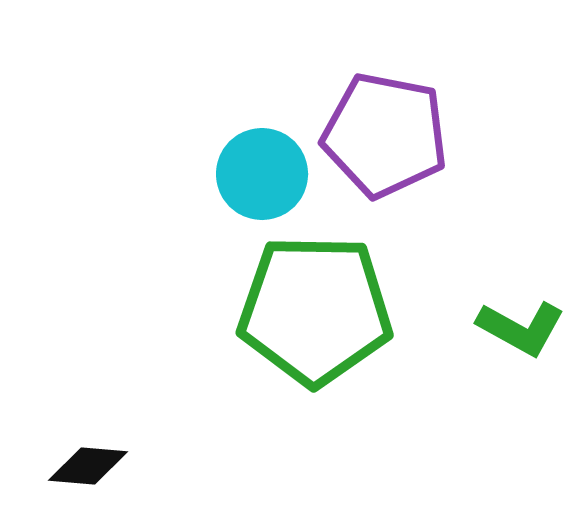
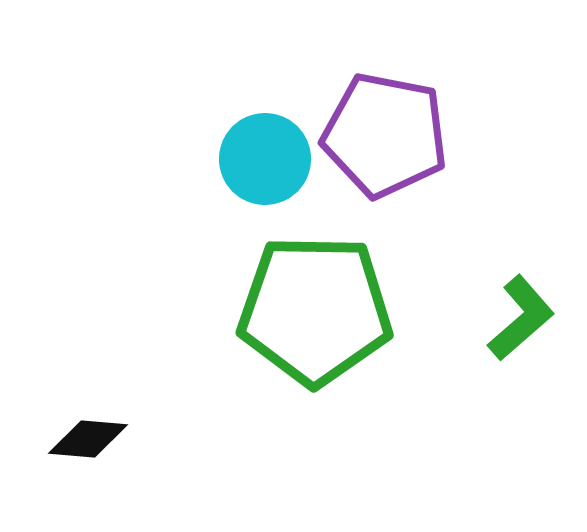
cyan circle: moved 3 px right, 15 px up
green L-shape: moved 10 px up; rotated 70 degrees counterclockwise
black diamond: moved 27 px up
